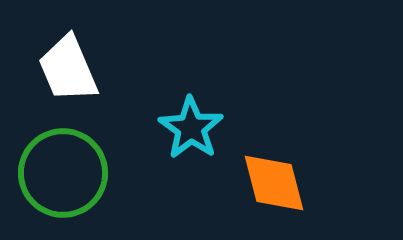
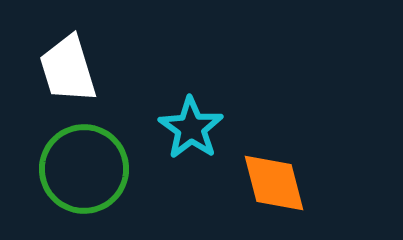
white trapezoid: rotated 6 degrees clockwise
green circle: moved 21 px right, 4 px up
